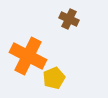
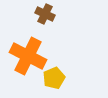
brown cross: moved 24 px left, 5 px up
